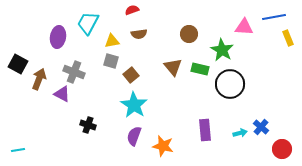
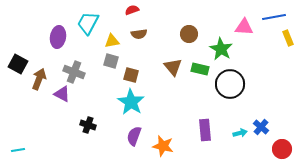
green star: moved 1 px left, 1 px up
brown square: rotated 35 degrees counterclockwise
cyan star: moved 3 px left, 3 px up
